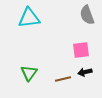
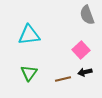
cyan triangle: moved 17 px down
pink square: rotated 36 degrees counterclockwise
